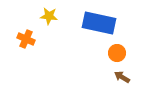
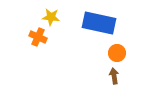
yellow star: moved 2 px right, 1 px down
orange cross: moved 12 px right, 2 px up
brown arrow: moved 8 px left, 1 px up; rotated 49 degrees clockwise
